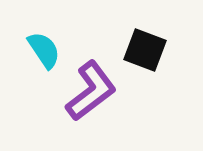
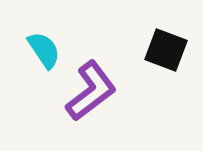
black square: moved 21 px right
